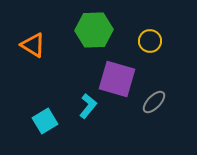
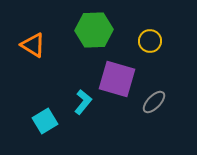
cyan L-shape: moved 5 px left, 4 px up
